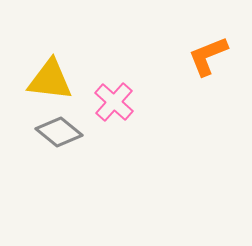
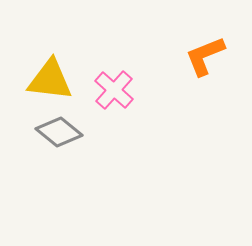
orange L-shape: moved 3 px left
pink cross: moved 12 px up
